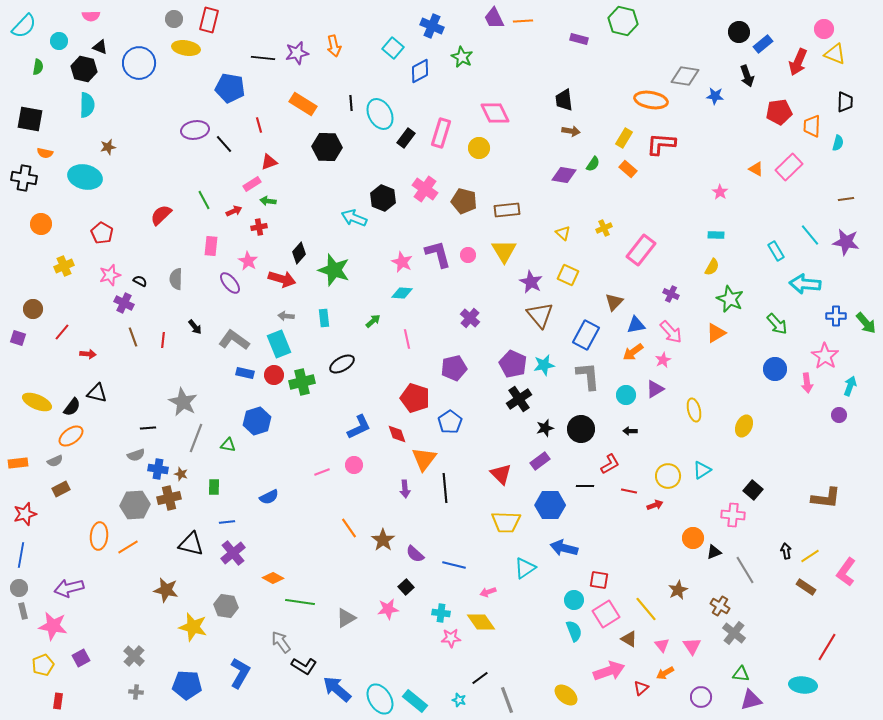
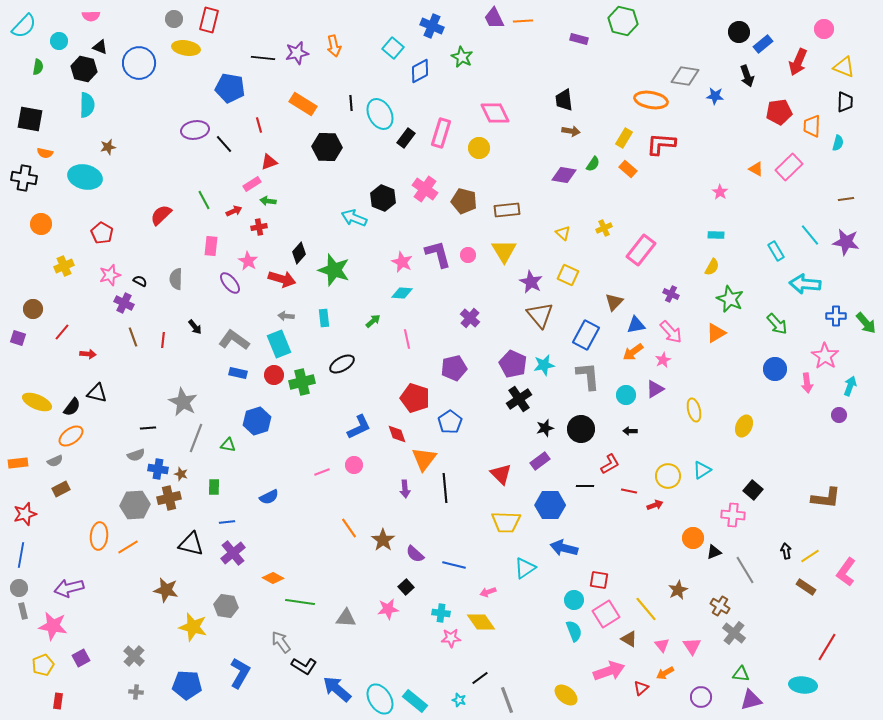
yellow triangle at (835, 54): moved 9 px right, 13 px down
blue rectangle at (245, 373): moved 7 px left
gray triangle at (346, 618): rotated 35 degrees clockwise
